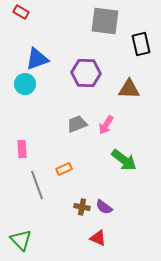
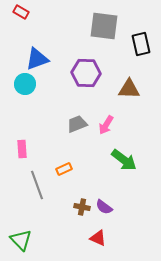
gray square: moved 1 px left, 5 px down
